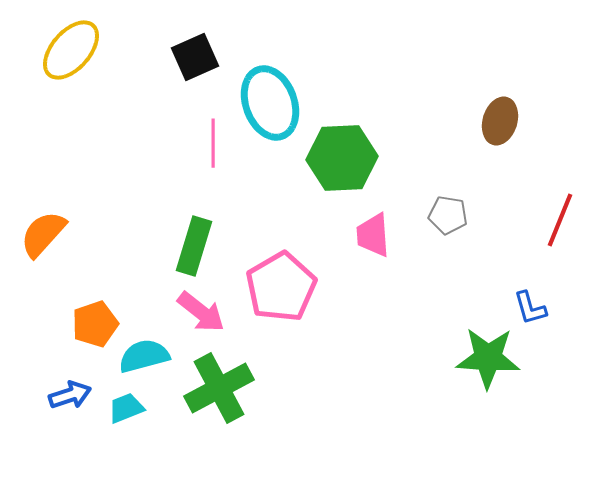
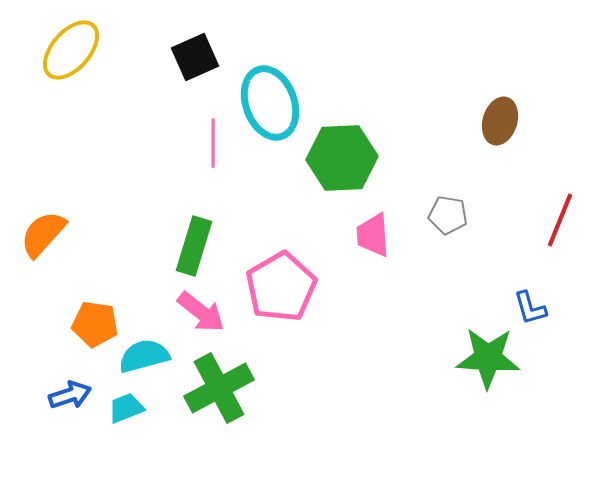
orange pentagon: rotated 27 degrees clockwise
